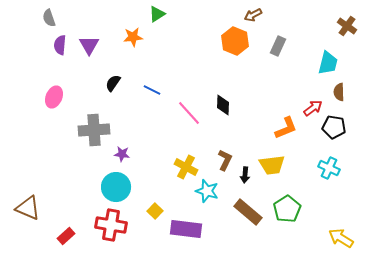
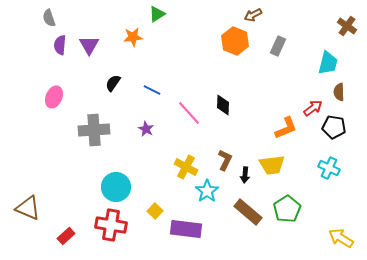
purple star: moved 24 px right, 25 px up; rotated 21 degrees clockwise
cyan star: rotated 20 degrees clockwise
